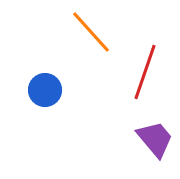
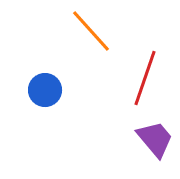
orange line: moved 1 px up
red line: moved 6 px down
